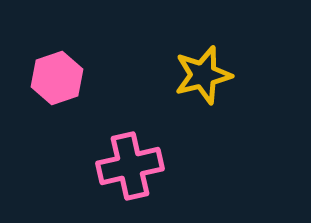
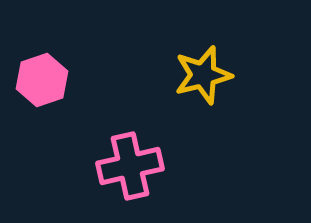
pink hexagon: moved 15 px left, 2 px down
